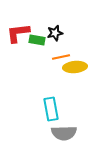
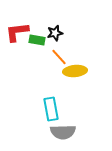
red L-shape: moved 1 px left, 1 px up
orange line: moved 2 px left; rotated 60 degrees clockwise
yellow ellipse: moved 4 px down
gray semicircle: moved 1 px left, 1 px up
